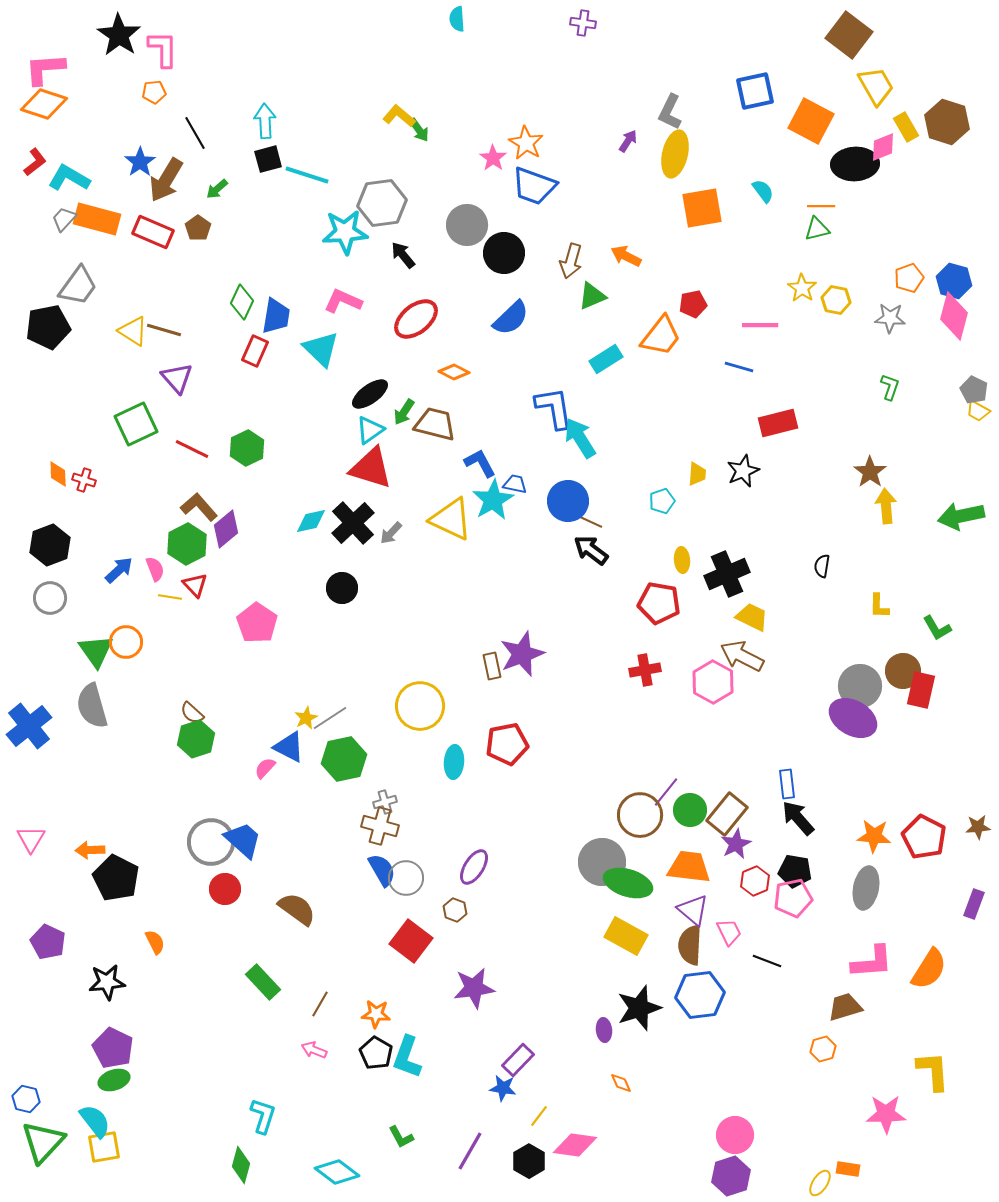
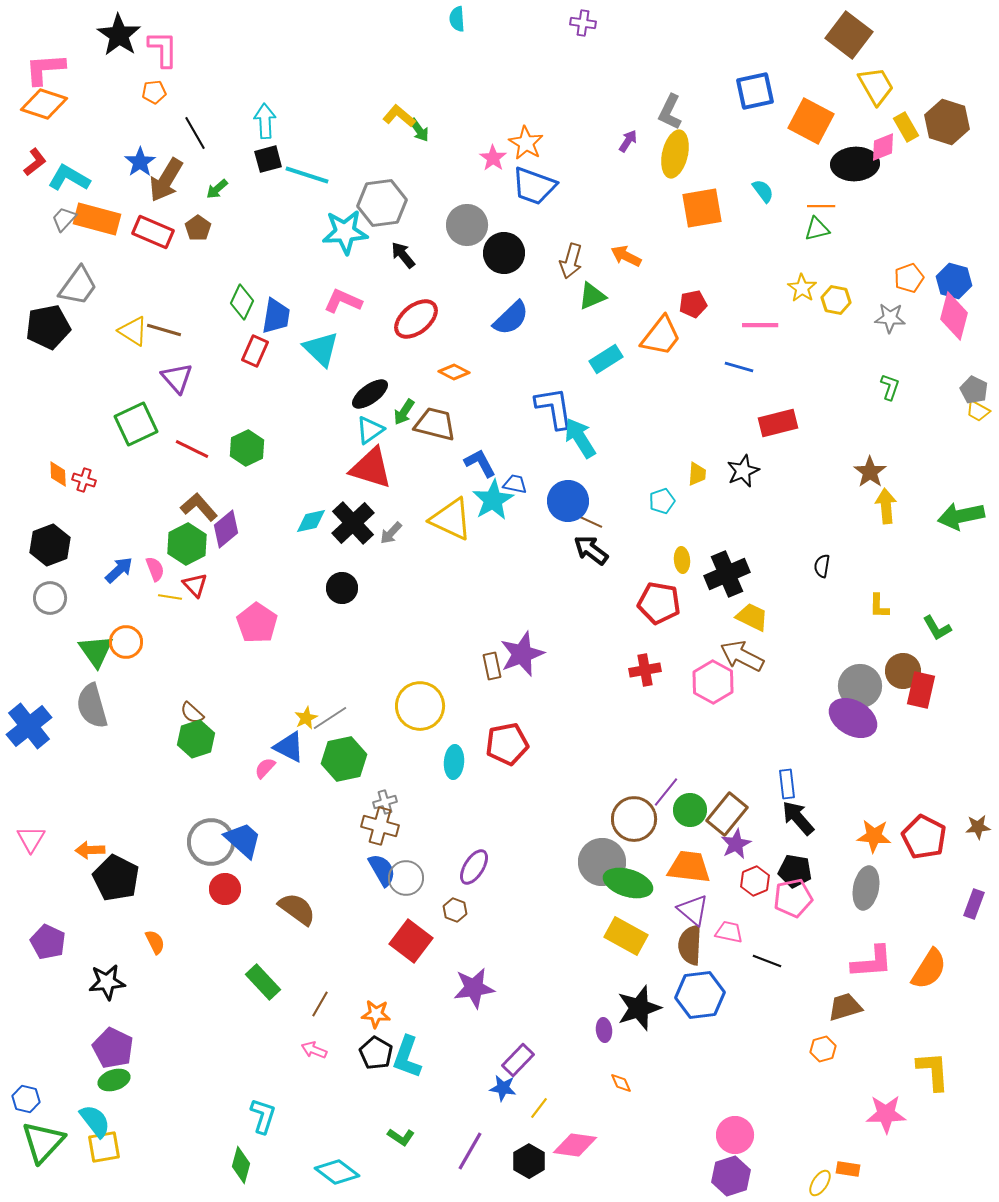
brown circle at (640, 815): moved 6 px left, 4 px down
pink trapezoid at (729, 932): rotated 52 degrees counterclockwise
yellow line at (539, 1116): moved 8 px up
green L-shape at (401, 1137): rotated 28 degrees counterclockwise
